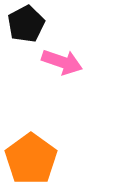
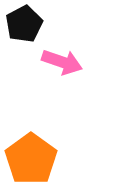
black pentagon: moved 2 px left
